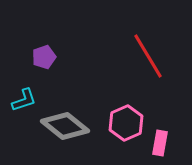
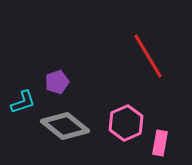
purple pentagon: moved 13 px right, 25 px down
cyan L-shape: moved 1 px left, 2 px down
